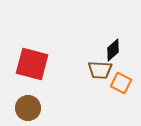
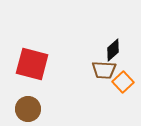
brown trapezoid: moved 4 px right
orange square: moved 2 px right, 1 px up; rotated 20 degrees clockwise
brown circle: moved 1 px down
